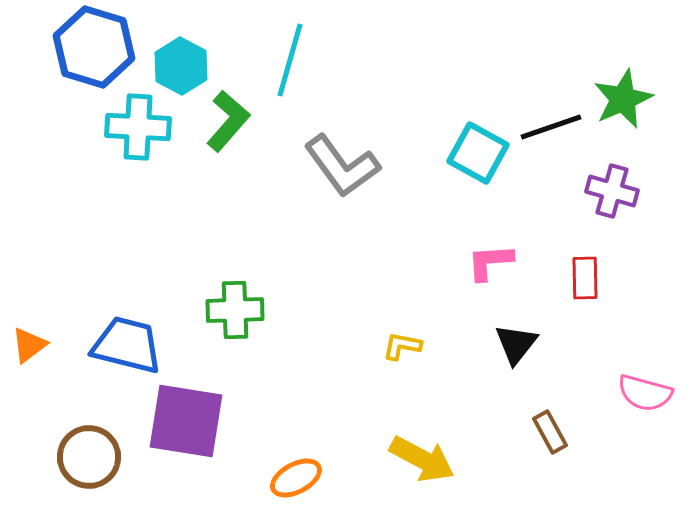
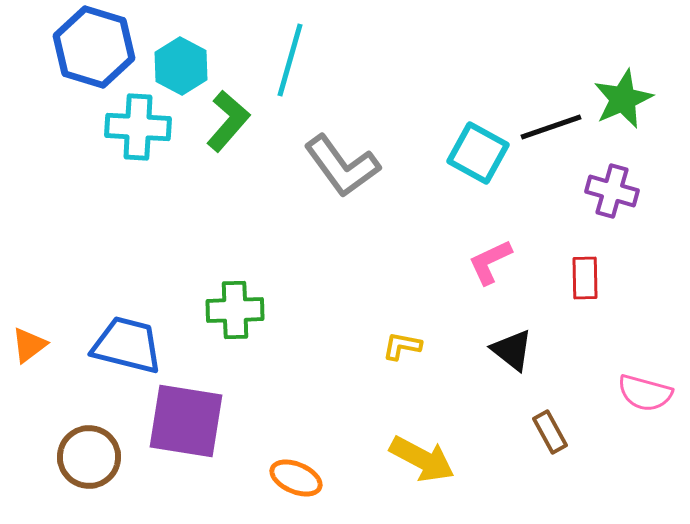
pink L-shape: rotated 21 degrees counterclockwise
black triangle: moved 4 px left, 6 px down; rotated 30 degrees counterclockwise
orange ellipse: rotated 51 degrees clockwise
